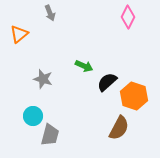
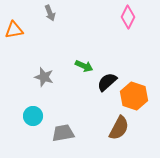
orange triangle: moved 5 px left, 4 px up; rotated 30 degrees clockwise
gray star: moved 1 px right, 2 px up
gray trapezoid: moved 13 px right, 2 px up; rotated 115 degrees counterclockwise
